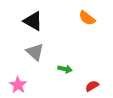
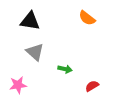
black triangle: moved 3 px left; rotated 20 degrees counterclockwise
pink star: rotated 30 degrees clockwise
